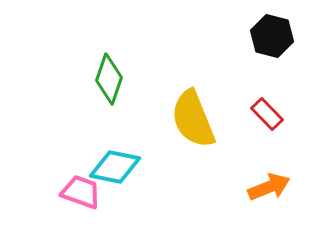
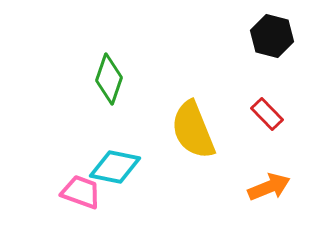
yellow semicircle: moved 11 px down
